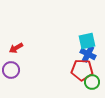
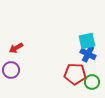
red pentagon: moved 7 px left, 4 px down
